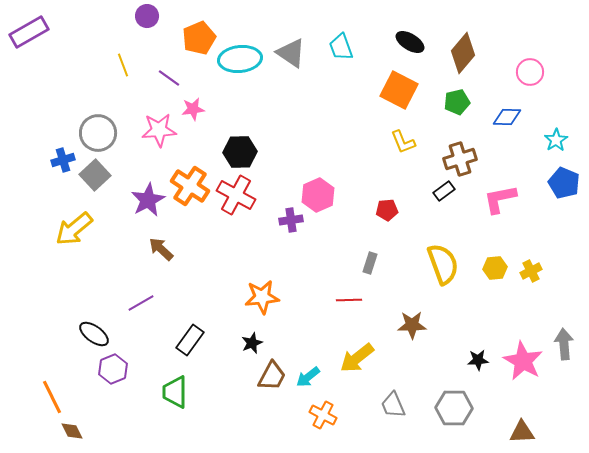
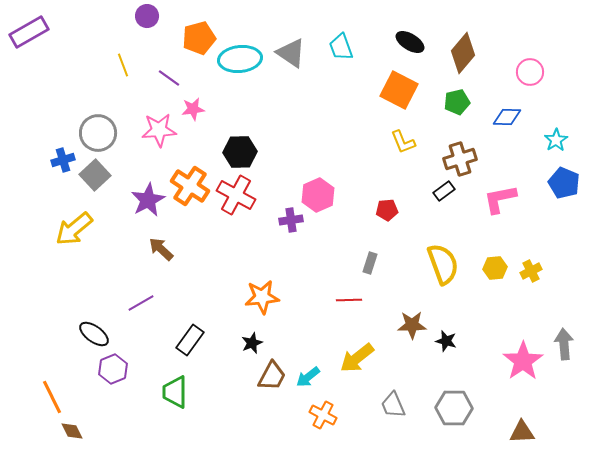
orange pentagon at (199, 38): rotated 8 degrees clockwise
black star at (478, 360): moved 32 px left, 19 px up; rotated 20 degrees clockwise
pink star at (523, 361): rotated 9 degrees clockwise
